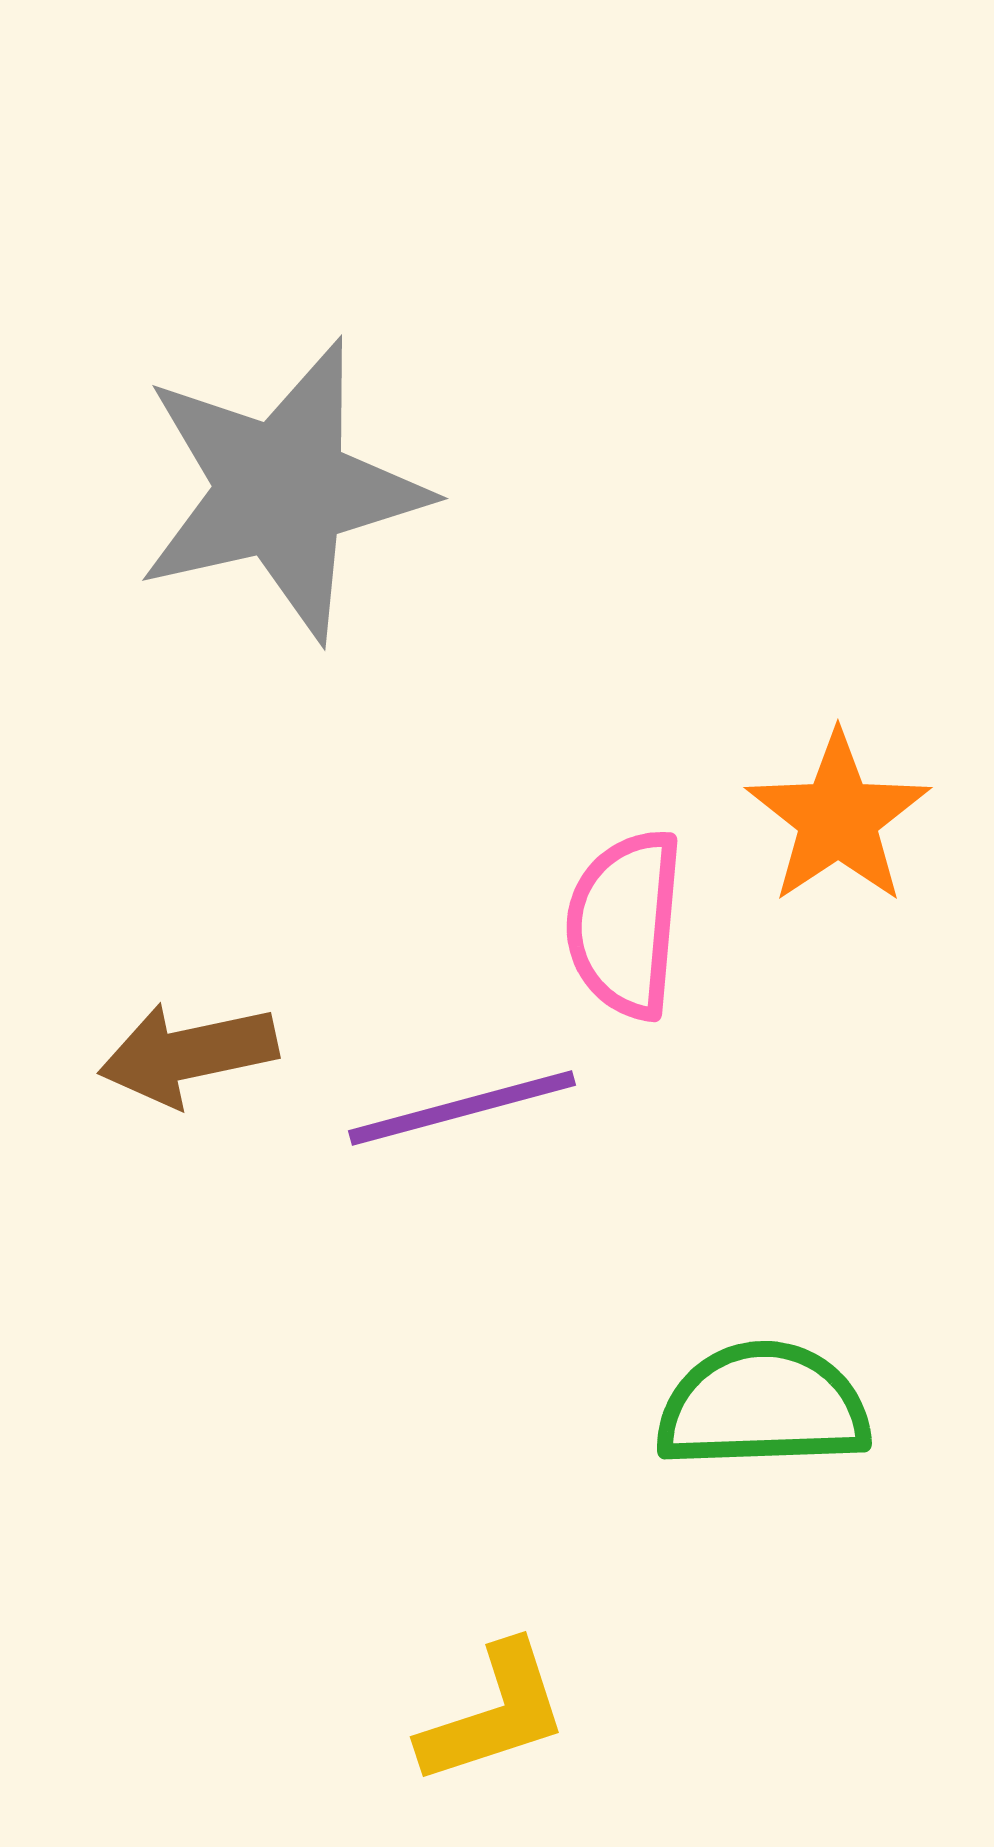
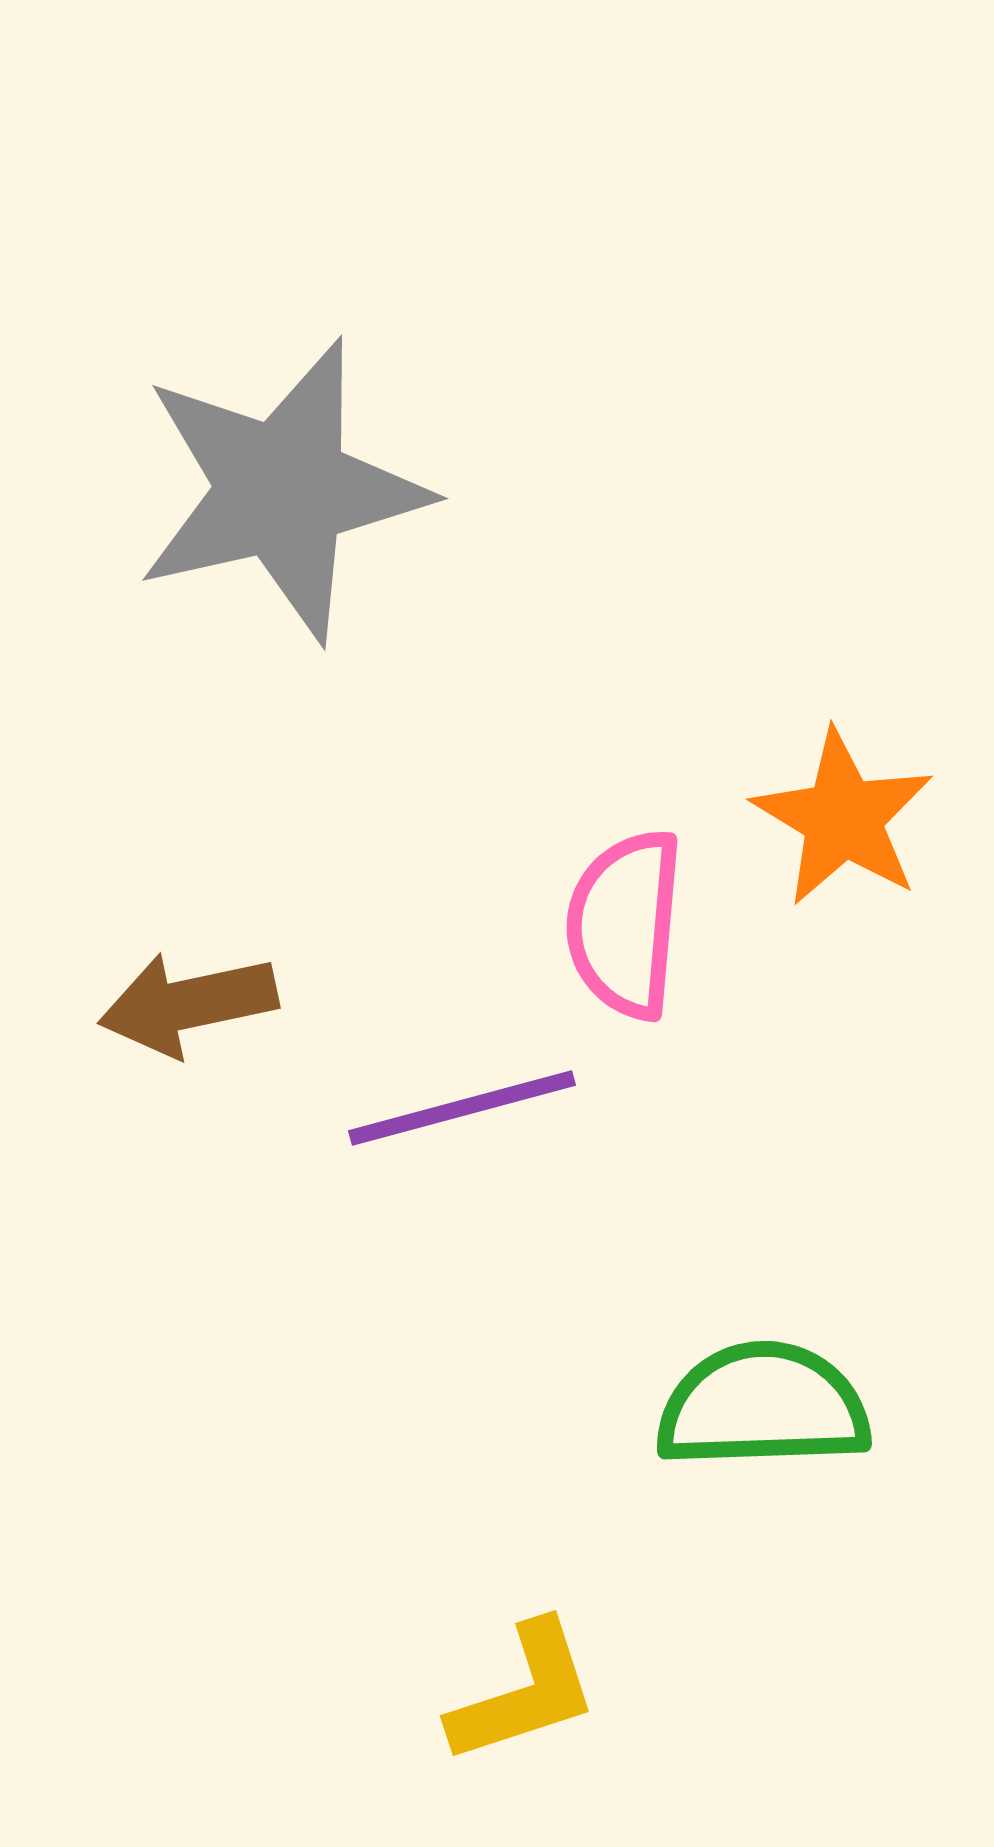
orange star: moved 5 px right; rotated 7 degrees counterclockwise
brown arrow: moved 50 px up
yellow L-shape: moved 30 px right, 21 px up
